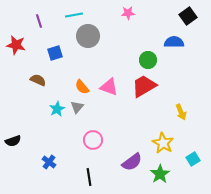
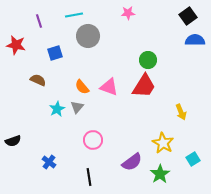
blue semicircle: moved 21 px right, 2 px up
red trapezoid: rotated 152 degrees clockwise
